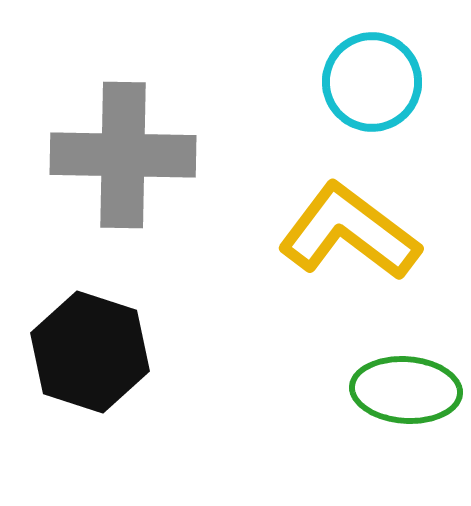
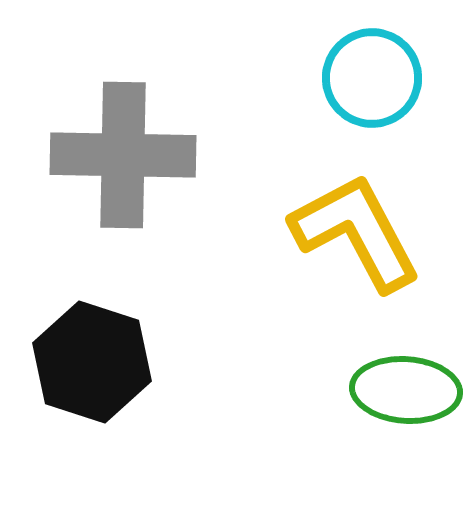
cyan circle: moved 4 px up
yellow L-shape: moved 7 px right; rotated 25 degrees clockwise
black hexagon: moved 2 px right, 10 px down
